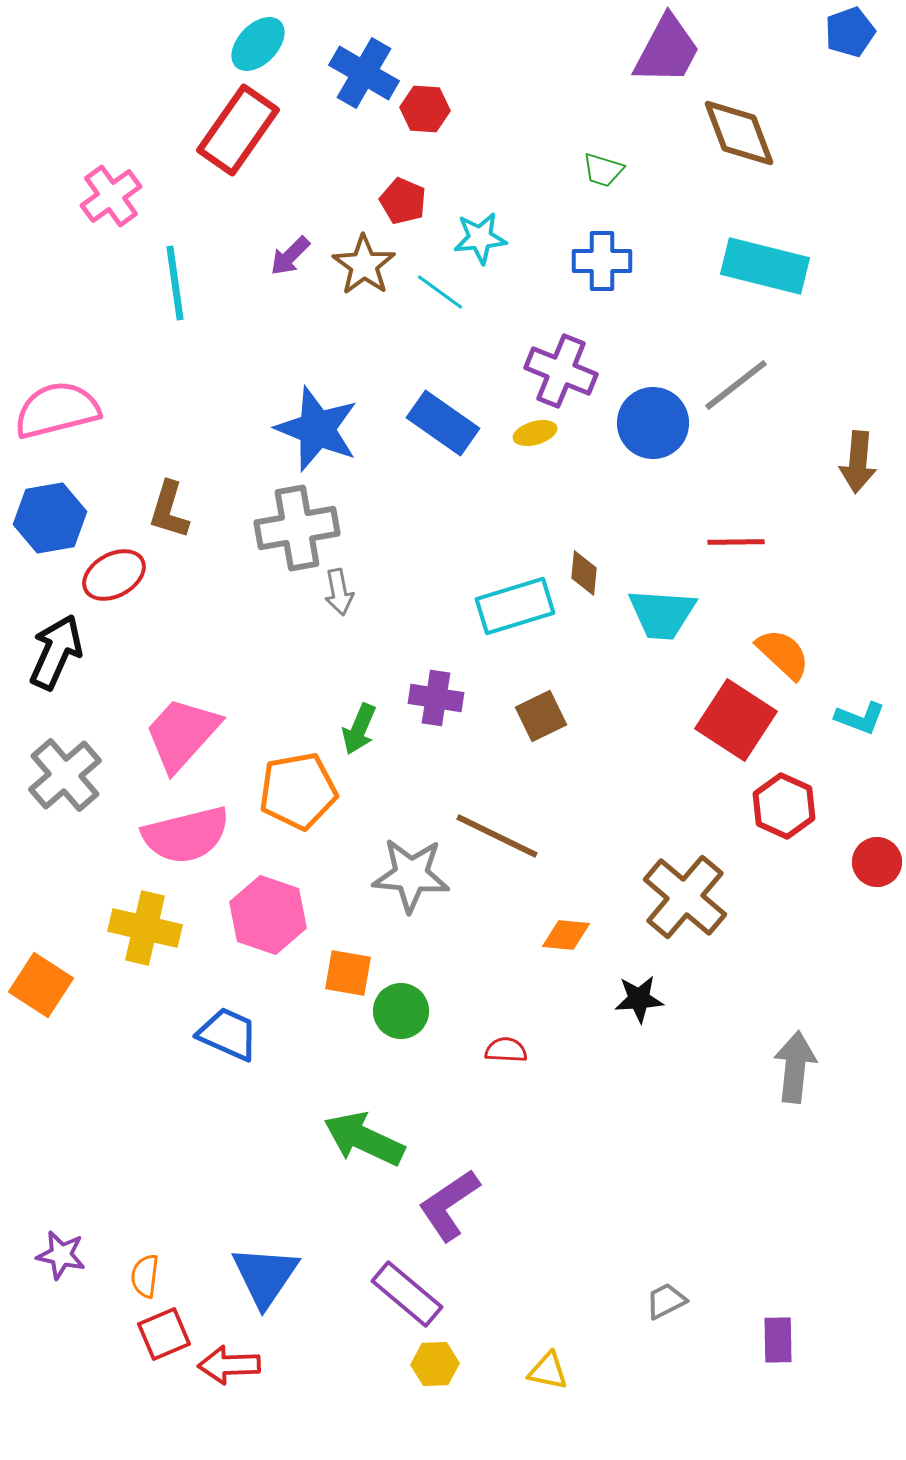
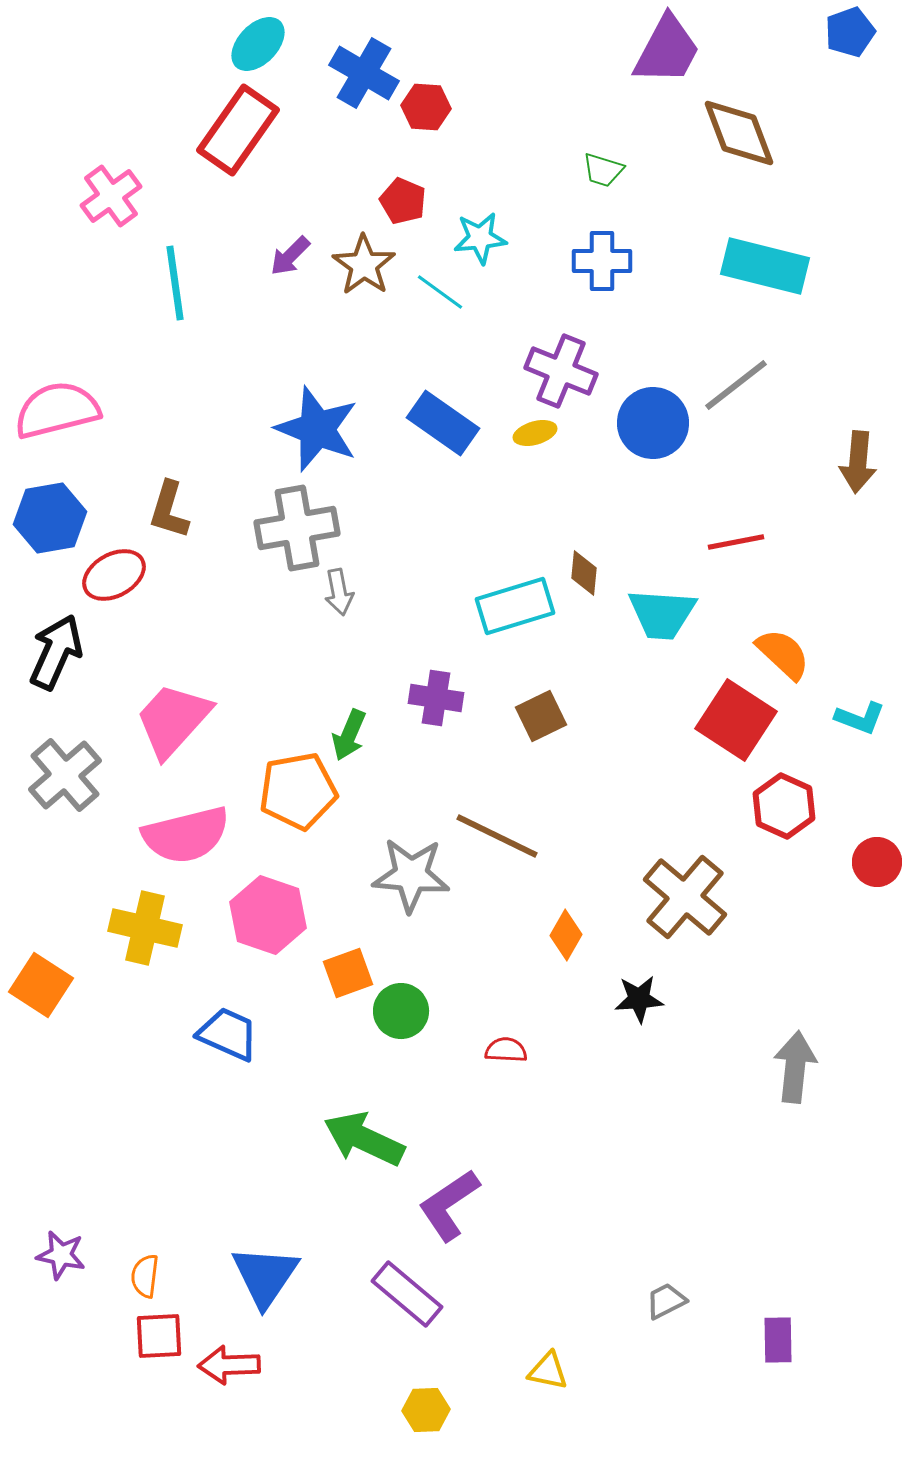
red hexagon at (425, 109): moved 1 px right, 2 px up
red line at (736, 542): rotated 10 degrees counterclockwise
green arrow at (359, 729): moved 10 px left, 6 px down
pink trapezoid at (182, 734): moved 9 px left, 14 px up
orange diamond at (566, 935): rotated 66 degrees counterclockwise
orange square at (348, 973): rotated 30 degrees counterclockwise
red square at (164, 1334): moved 5 px left, 2 px down; rotated 20 degrees clockwise
yellow hexagon at (435, 1364): moved 9 px left, 46 px down
